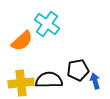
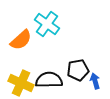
orange semicircle: moved 1 px left, 1 px up
yellow cross: rotated 30 degrees clockwise
